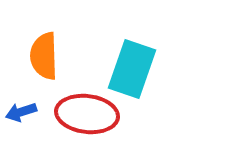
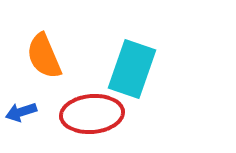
orange semicircle: rotated 21 degrees counterclockwise
red ellipse: moved 5 px right; rotated 12 degrees counterclockwise
